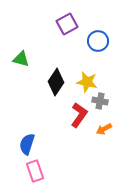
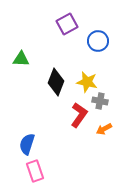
green triangle: rotated 12 degrees counterclockwise
black diamond: rotated 12 degrees counterclockwise
